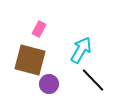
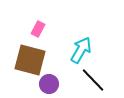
pink rectangle: moved 1 px left
